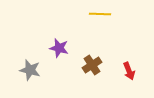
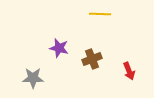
brown cross: moved 6 px up; rotated 12 degrees clockwise
gray star: moved 3 px right, 8 px down; rotated 15 degrees counterclockwise
